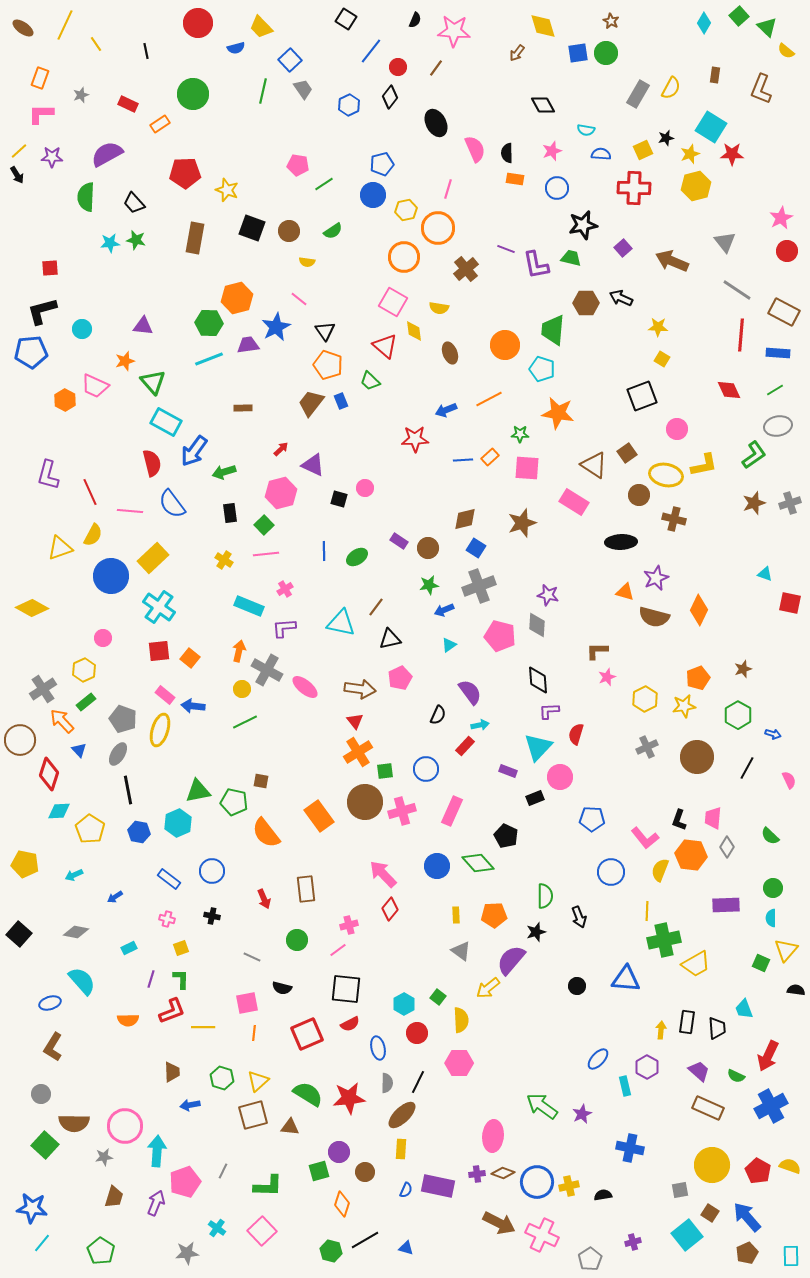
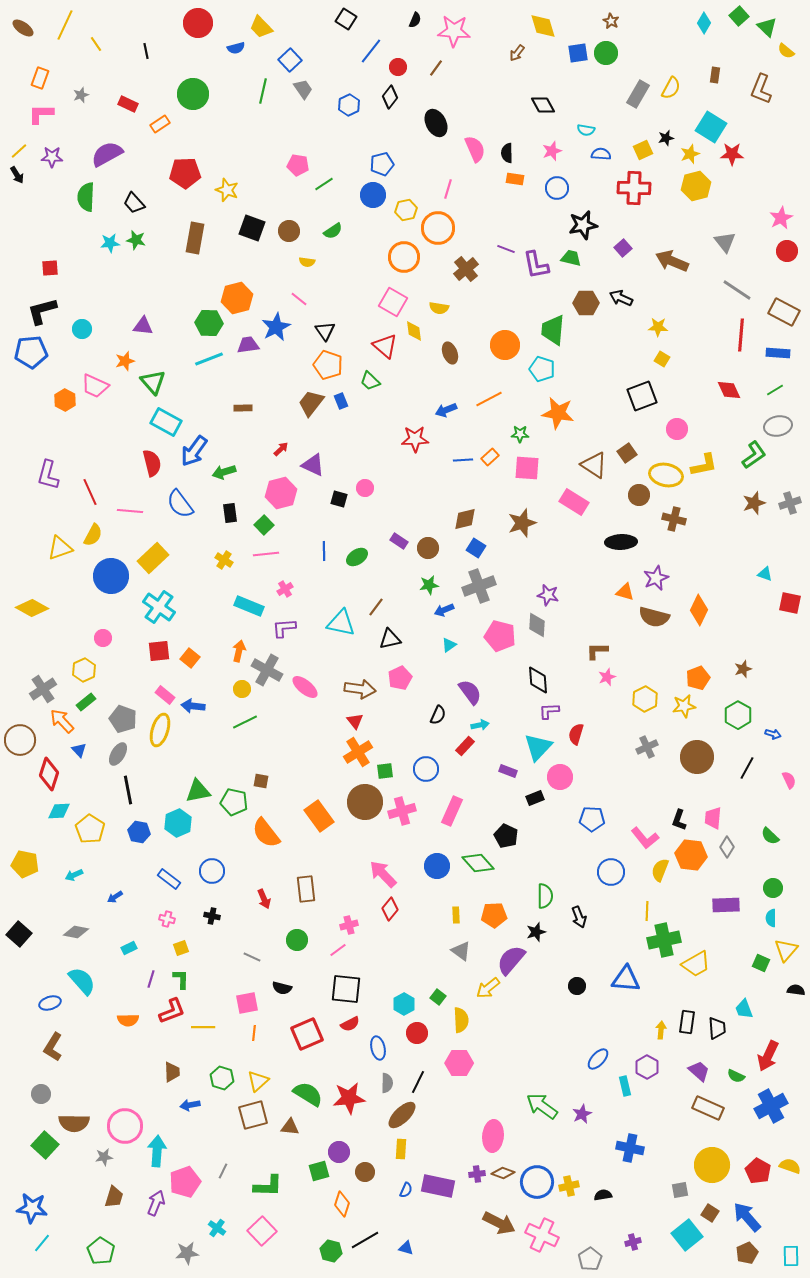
blue semicircle at (172, 504): moved 8 px right
